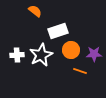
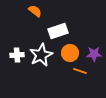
orange circle: moved 1 px left, 3 px down
